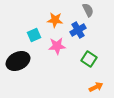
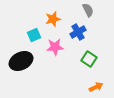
orange star: moved 2 px left, 1 px up; rotated 21 degrees counterclockwise
blue cross: moved 2 px down
pink star: moved 2 px left, 1 px down
black ellipse: moved 3 px right
